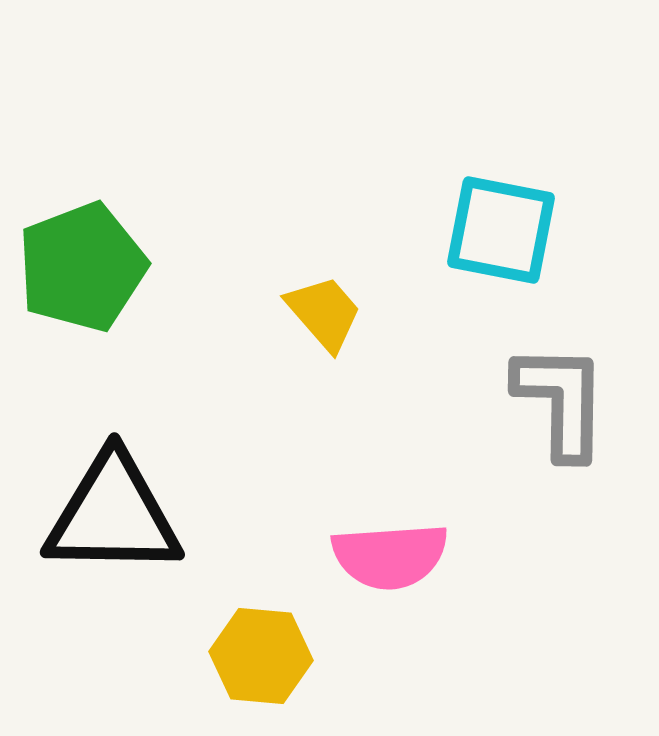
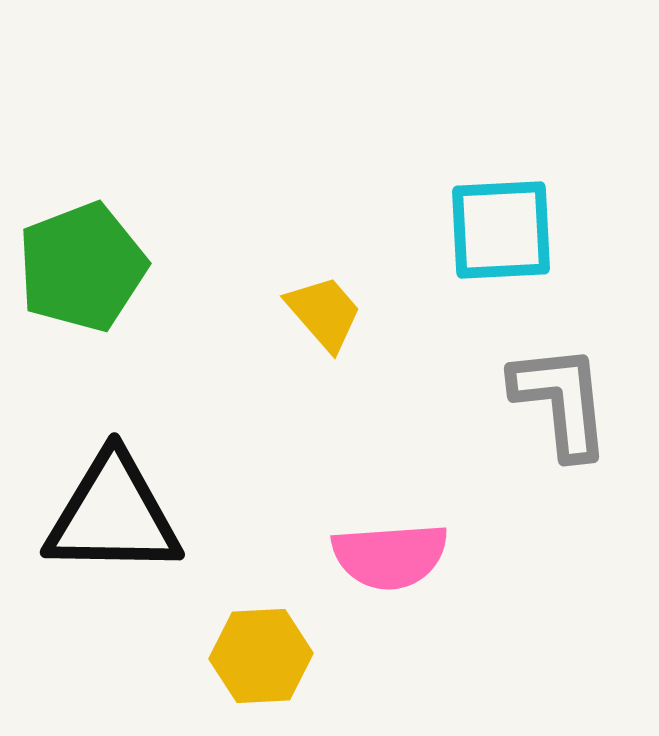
cyan square: rotated 14 degrees counterclockwise
gray L-shape: rotated 7 degrees counterclockwise
yellow hexagon: rotated 8 degrees counterclockwise
